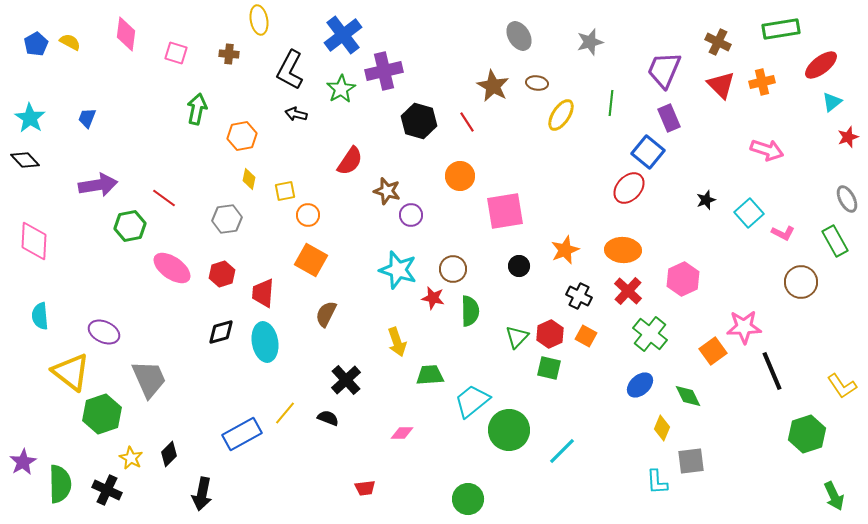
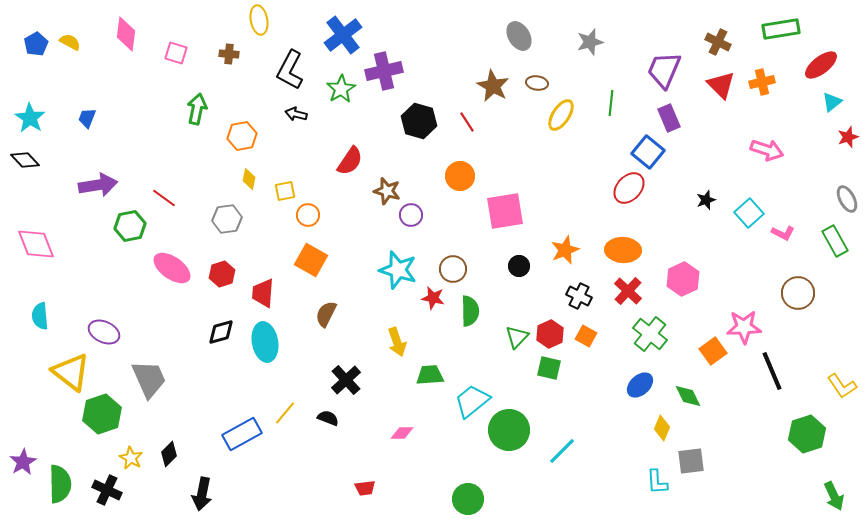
pink diamond at (34, 241): moved 2 px right, 3 px down; rotated 24 degrees counterclockwise
brown circle at (801, 282): moved 3 px left, 11 px down
